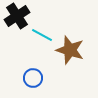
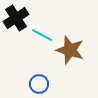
black cross: moved 1 px left, 2 px down
blue circle: moved 6 px right, 6 px down
